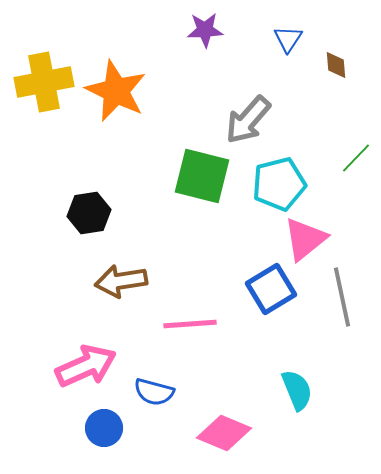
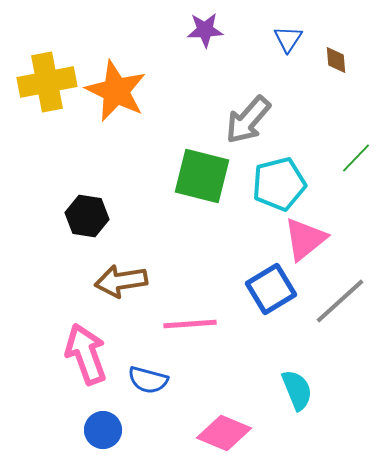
brown diamond: moved 5 px up
yellow cross: moved 3 px right
black hexagon: moved 2 px left, 3 px down; rotated 18 degrees clockwise
gray line: moved 2 px left, 4 px down; rotated 60 degrees clockwise
pink arrow: moved 12 px up; rotated 86 degrees counterclockwise
blue semicircle: moved 6 px left, 12 px up
blue circle: moved 1 px left, 2 px down
